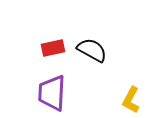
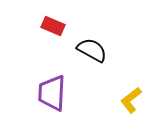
red rectangle: moved 22 px up; rotated 35 degrees clockwise
yellow L-shape: rotated 24 degrees clockwise
